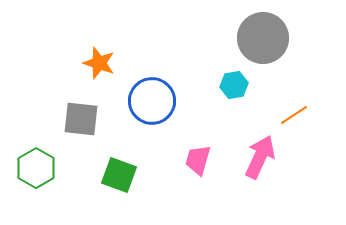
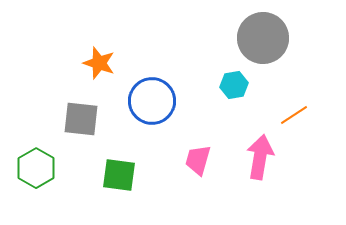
pink arrow: rotated 15 degrees counterclockwise
green square: rotated 12 degrees counterclockwise
